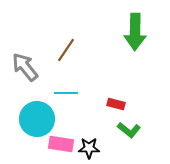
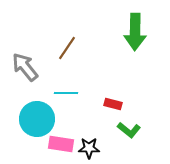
brown line: moved 1 px right, 2 px up
red rectangle: moved 3 px left
